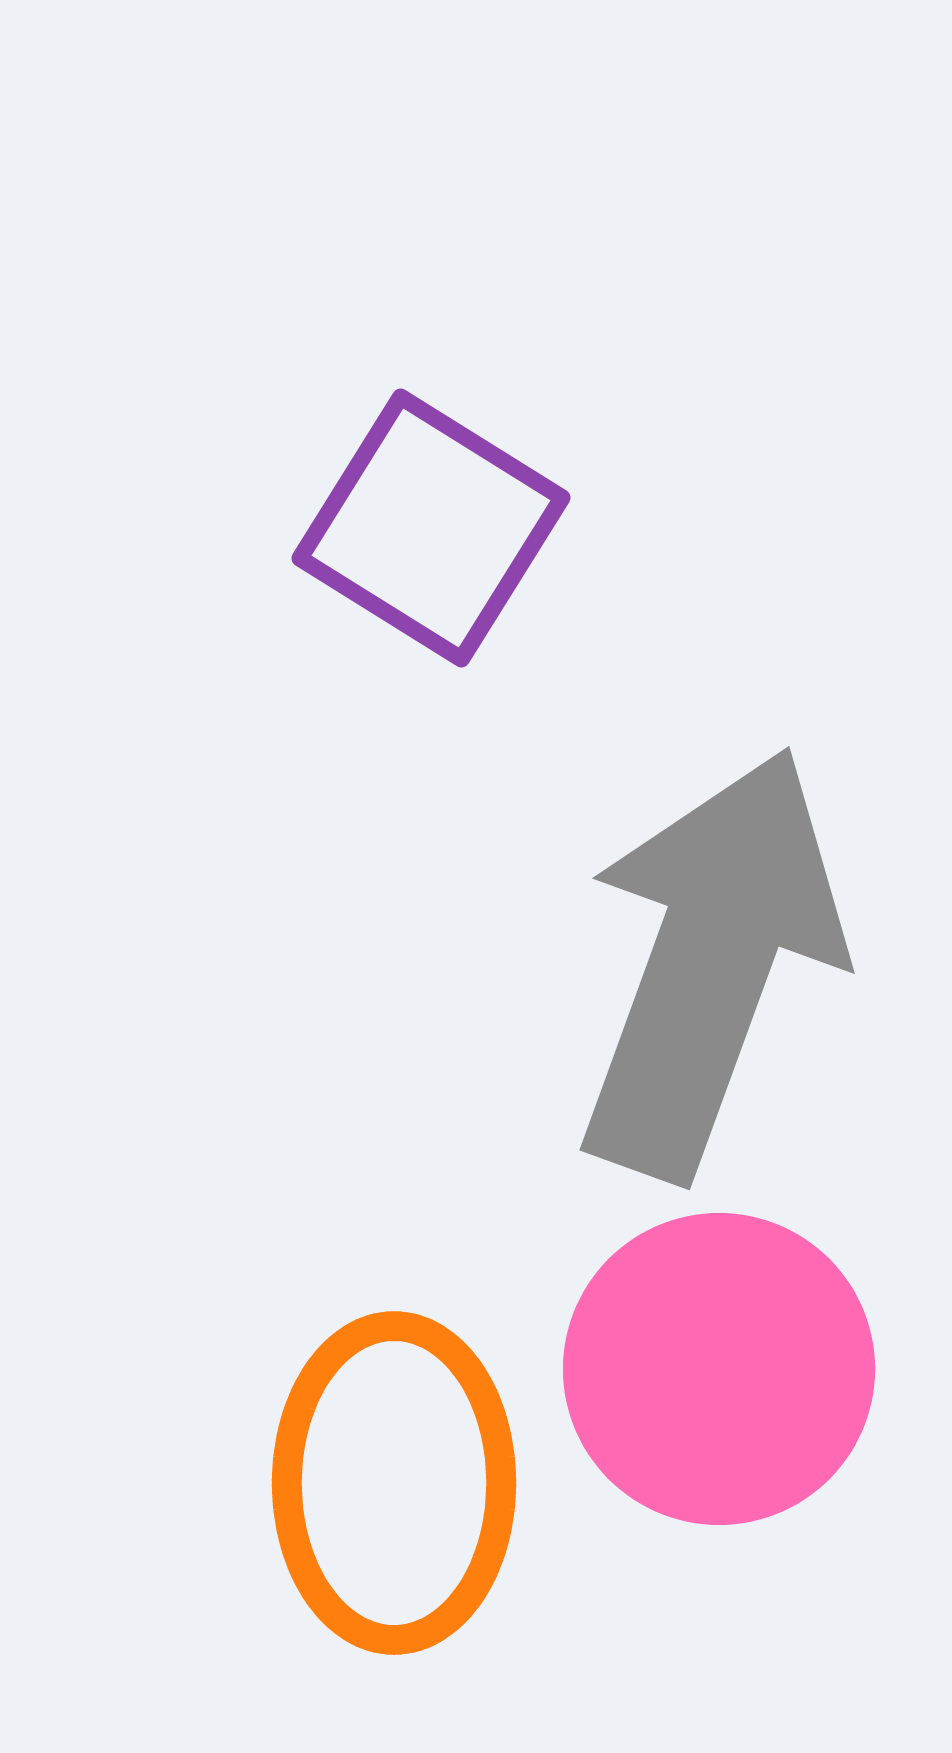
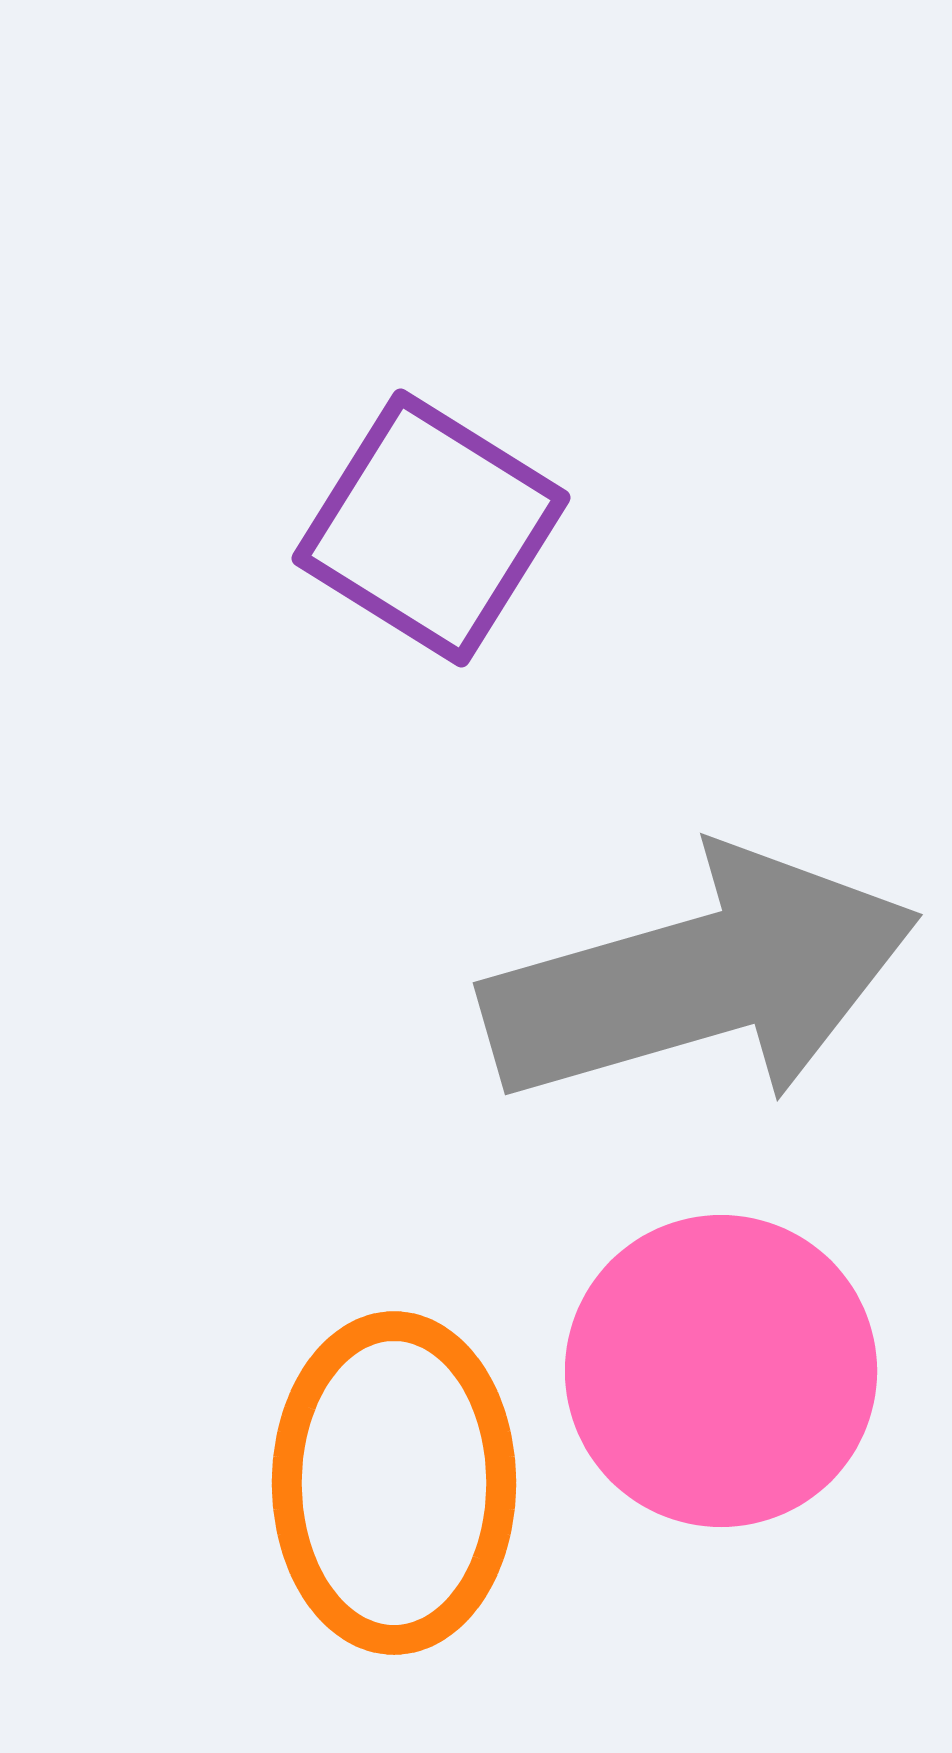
gray arrow: moved 9 px left, 15 px down; rotated 54 degrees clockwise
pink circle: moved 2 px right, 2 px down
